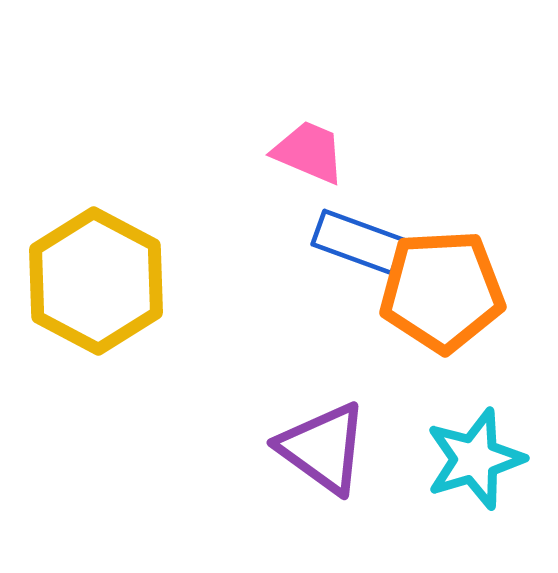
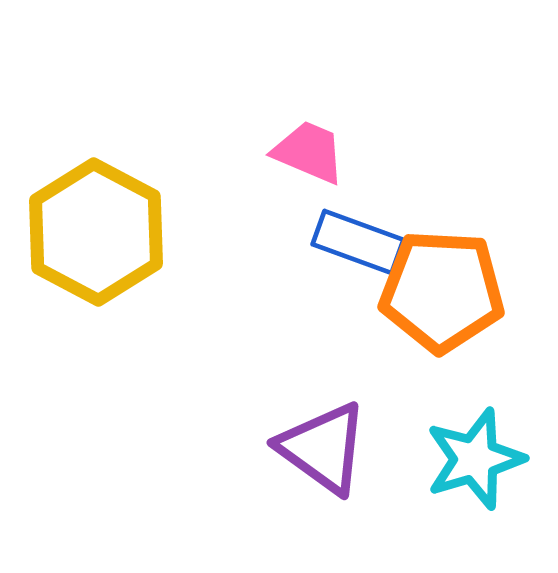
yellow hexagon: moved 49 px up
orange pentagon: rotated 6 degrees clockwise
